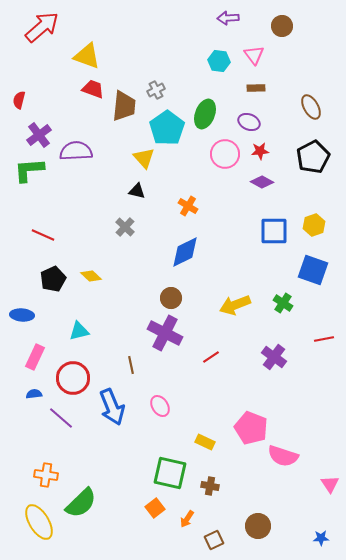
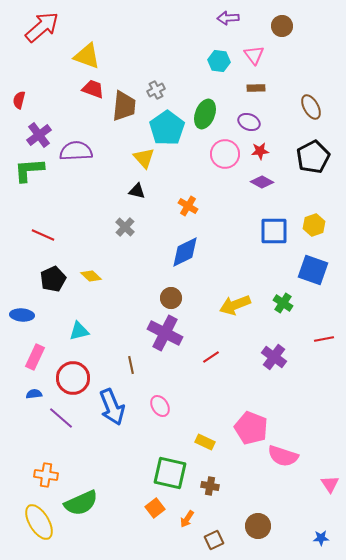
green semicircle at (81, 503): rotated 20 degrees clockwise
